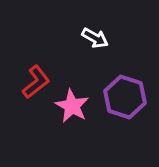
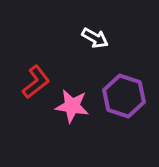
purple hexagon: moved 1 px left, 1 px up
pink star: rotated 20 degrees counterclockwise
